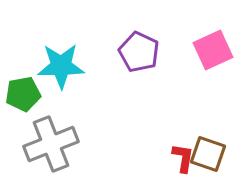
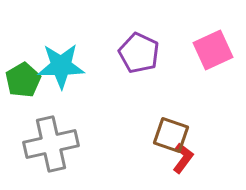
purple pentagon: moved 1 px down
green pentagon: moved 14 px up; rotated 20 degrees counterclockwise
gray cross: rotated 8 degrees clockwise
brown square: moved 37 px left, 19 px up
red L-shape: rotated 28 degrees clockwise
